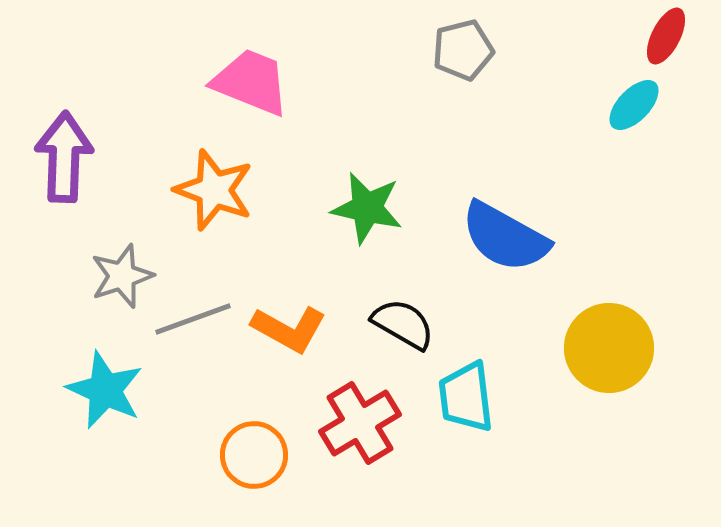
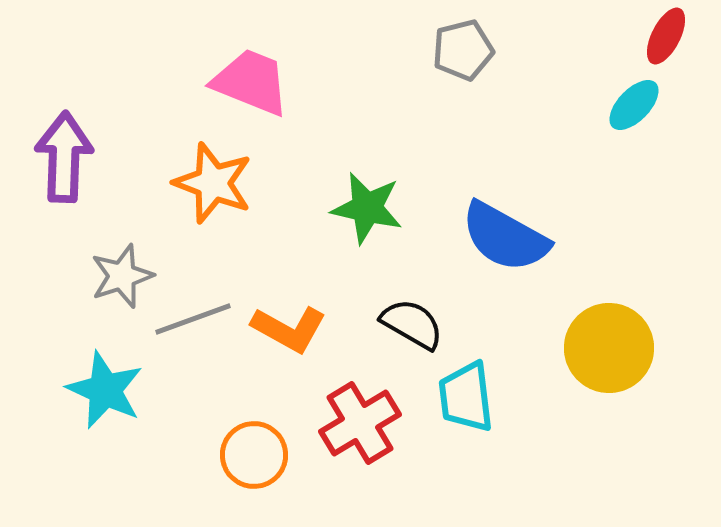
orange star: moved 1 px left, 7 px up
black semicircle: moved 9 px right
